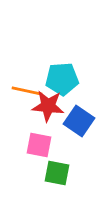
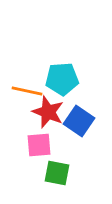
red star: moved 6 px down; rotated 16 degrees clockwise
pink square: rotated 16 degrees counterclockwise
